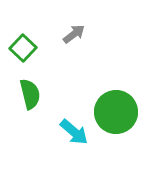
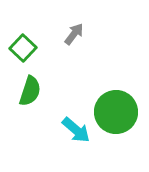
gray arrow: rotated 15 degrees counterclockwise
green semicircle: moved 3 px up; rotated 32 degrees clockwise
cyan arrow: moved 2 px right, 2 px up
